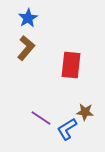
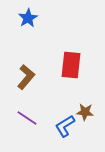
brown L-shape: moved 29 px down
purple line: moved 14 px left
blue L-shape: moved 2 px left, 3 px up
